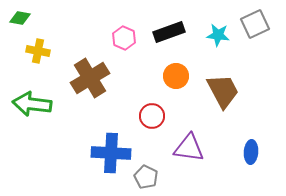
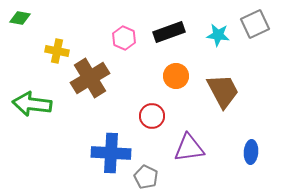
yellow cross: moved 19 px right
purple triangle: rotated 16 degrees counterclockwise
